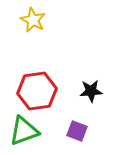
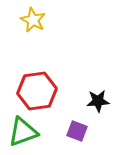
black star: moved 7 px right, 10 px down
green triangle: moved 1 px left, 1 px down
